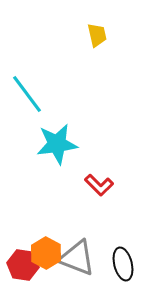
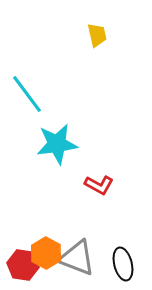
red L-shape: rotated 16 degrees counterclockwise
